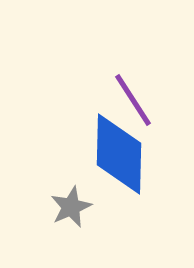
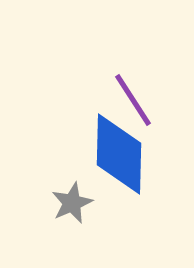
gray star: moved 1 px right, 4 px up
